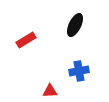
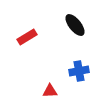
black ellipse: rotated 65 degrees counterclockwise
red rectangle: moved 1 px right, 3 px up
